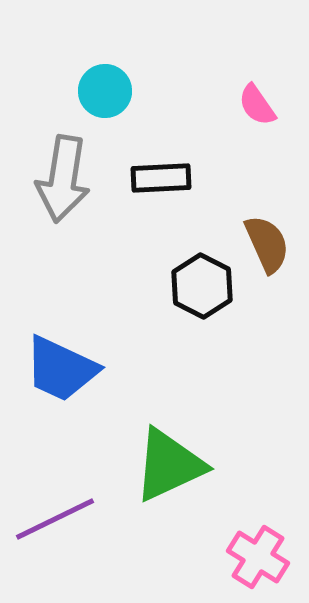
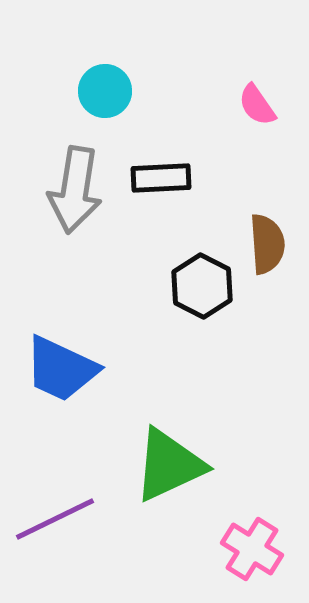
gray arrow: moved 12 px right, 11 px down
brown semicircle: rotated 20 degrees clockwise
pink cross: moved 6 px left, 8 px up
